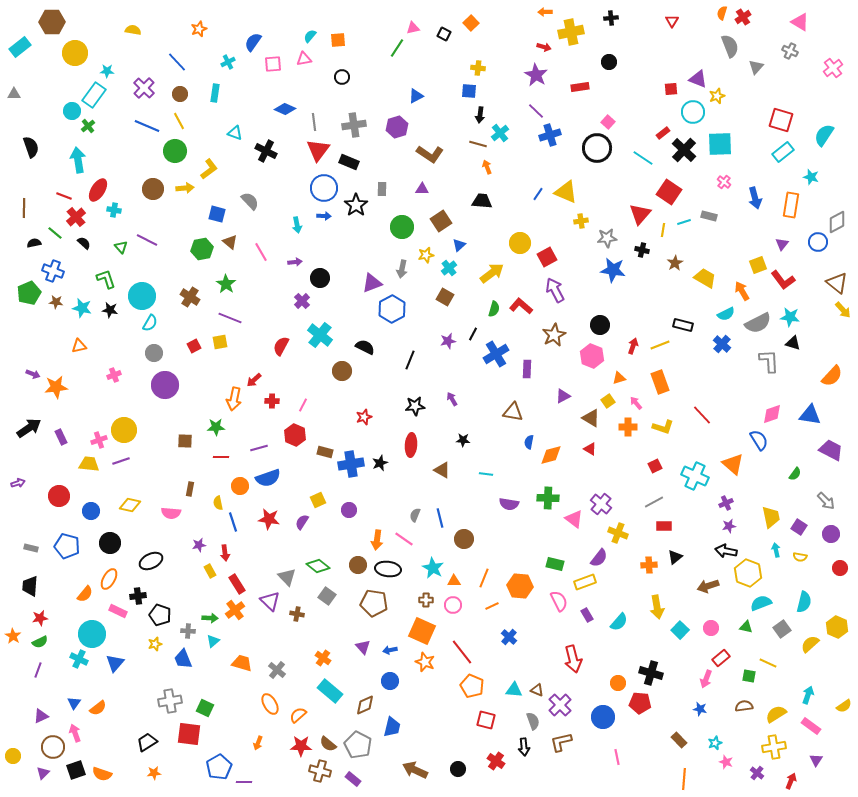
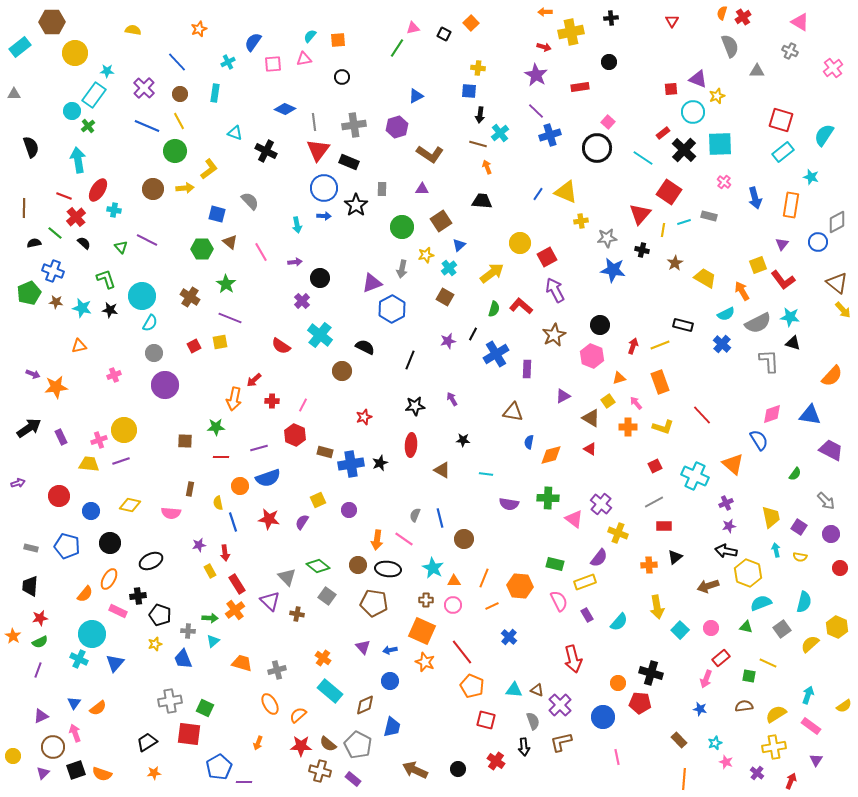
gray triangle at (756, 67): moved 1 px right, 4 px down; rotated 49 degrees clockwise
green hexagon at (202, 249): rotated 10 degrees clockwise
red semicircle at (281, 346): rotated 84 degrees counterclockwise
gray cross at (277, 670): rotated 36 degrees clockwise
